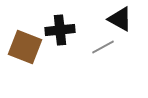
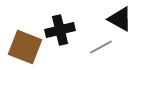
black cross: rotated 8 degrees counterclockwise
gray line: moved 2 px left
